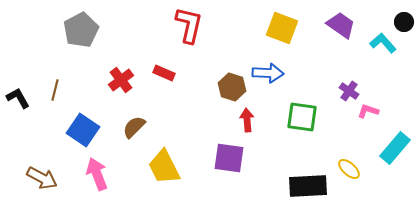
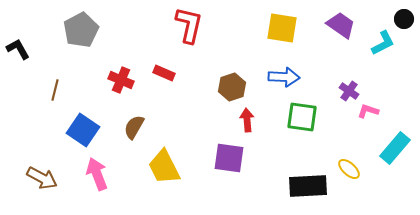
black circle: moved 3 px up
yellow square: rotated 12 degrees counterclockwise
cyan L-shape: rotated 104 degrees clockwise
blue arrow: moved 16 px right, 4 px down
red cross: rotated 30 degrees counterclockwise
brown hexagon: rotated 24 degrees clockwise
black L-shape: moved 49 px up
brown semicircle: rotated 15 degrees counterclockwise
